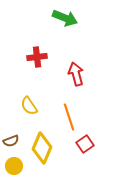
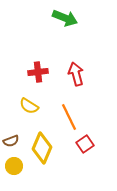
red cross: moved 1 px right, 15 px down
yellow semicircle: rotated 24 degrees counterclockwise
orange line: rotated 8 degrees counterclockwise
